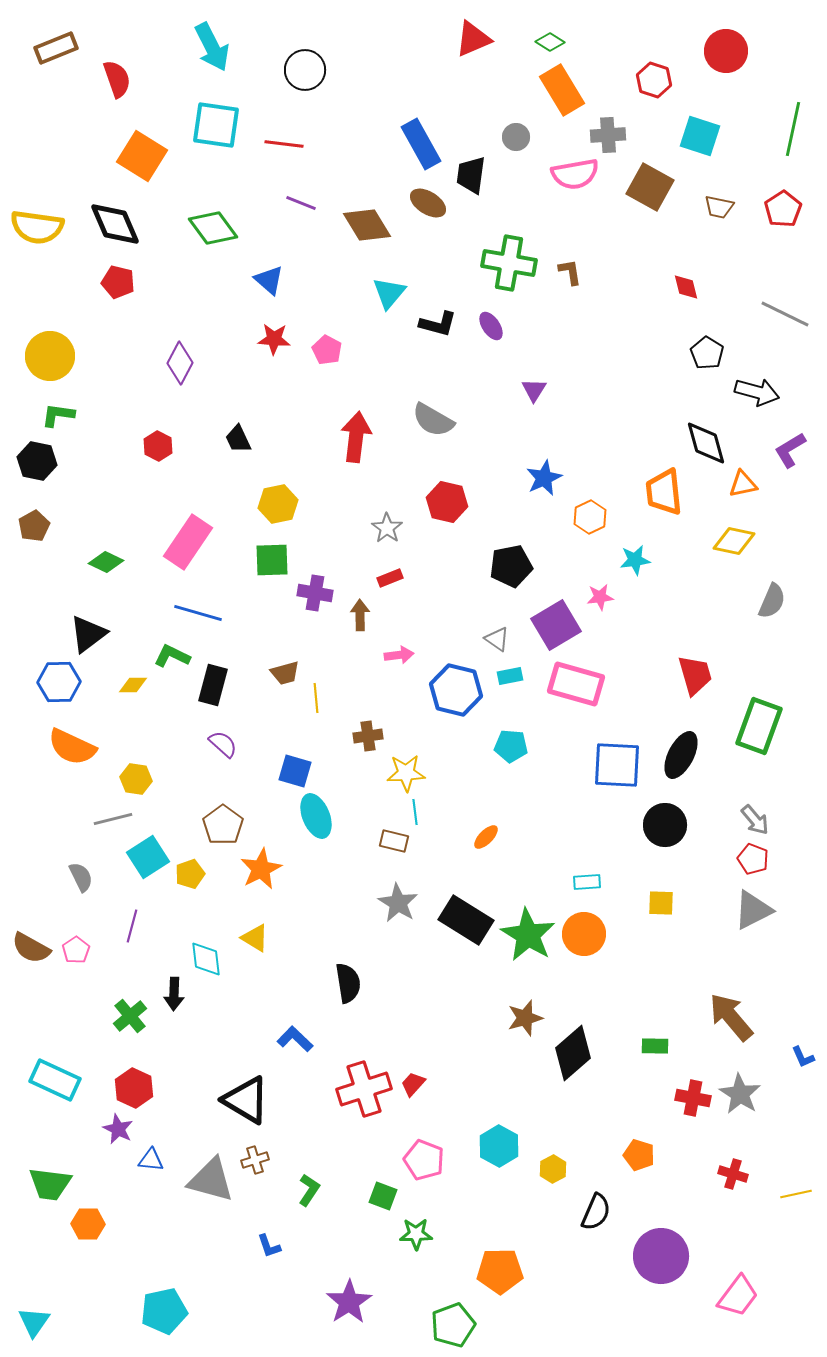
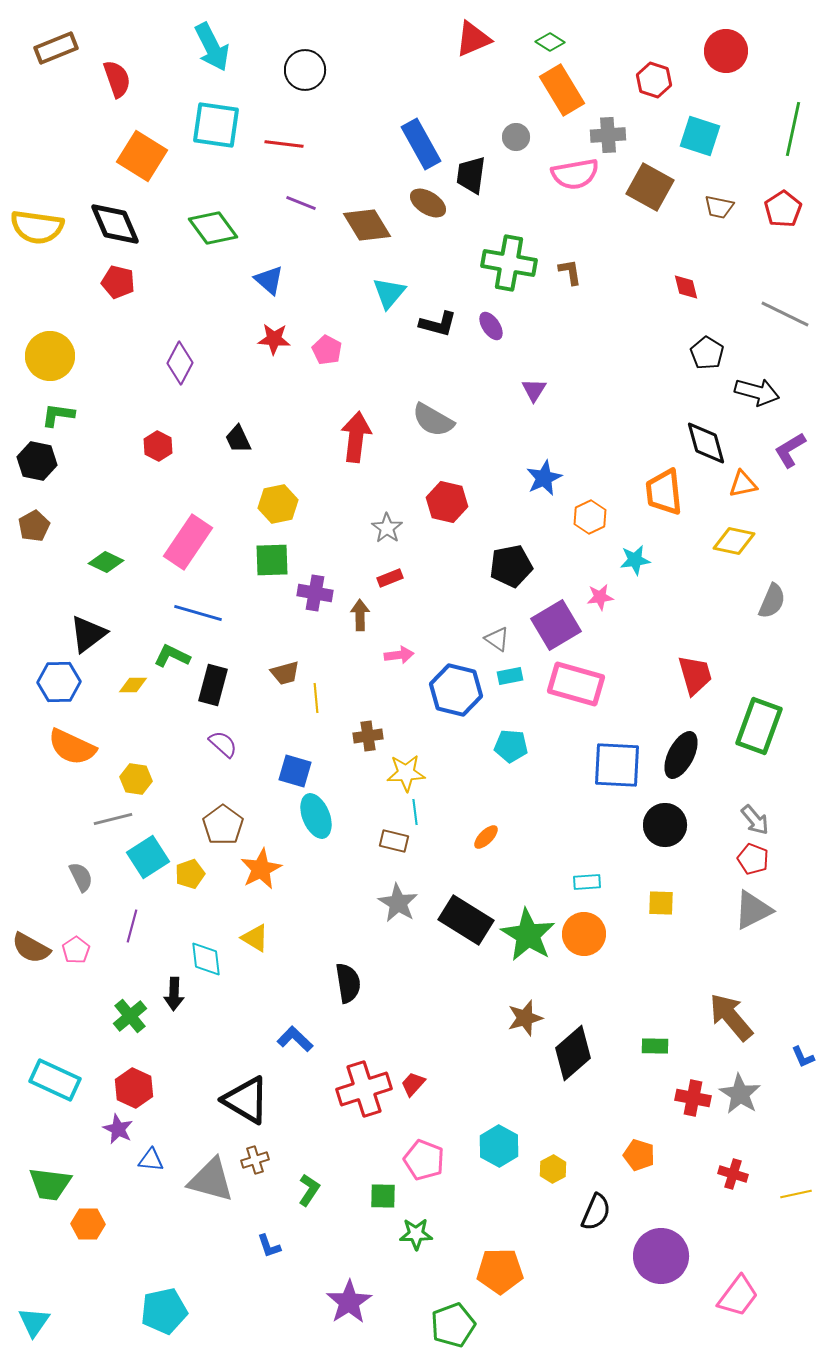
green square at (383, 1196): rotated 20 degrees counterclockwise
